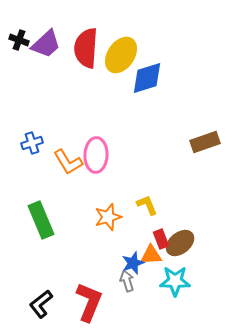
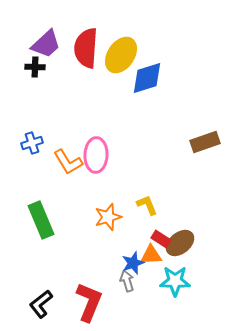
black cross: moved 16 px right, 27 px down; rotated 18 degrees counterclockwise
red rectangle: rotated 36 degrees counterclockwise
